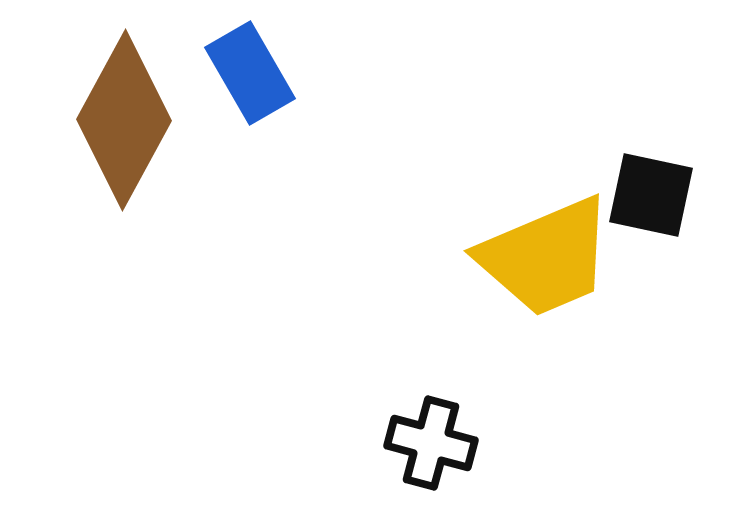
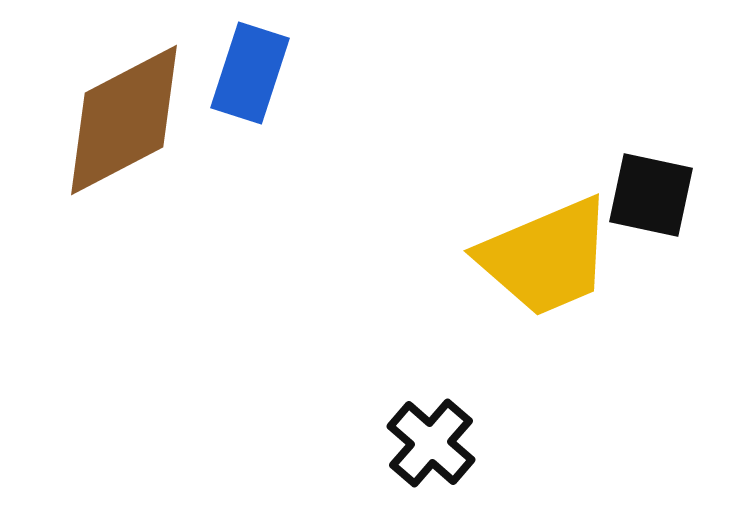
blue rectangle: rotated 48 degrees clockwise
brown diamond: rotated 34 degrees clockwise
black cross: rotated 26 degrees clockwise
